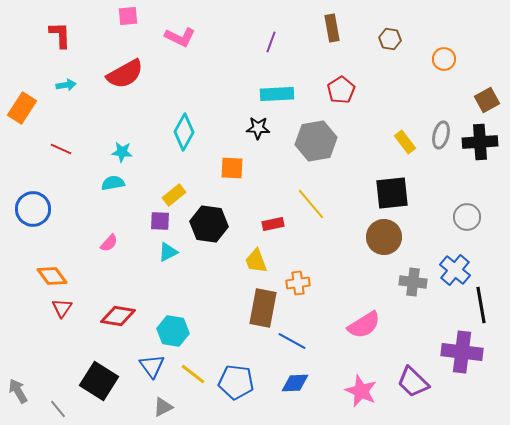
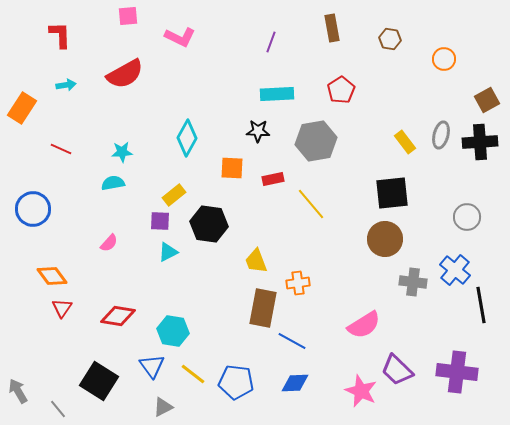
black star at (258, 128): moved 3 px down
cyan diamond at (184, 132): moved 3 px right, 6 px down
cyan star at (122, 152): rotated 10 degrees counterclockwise
red rectangle at (273, 224): moved 45 px up
brown circle at (384, 237): moved 1 px right, 2 px down
purple cross at (462, 352): moved 5 px left, 20 px down
purple trapezoid at (413, 382): moved 16 px left, 12 px up
